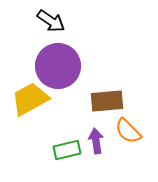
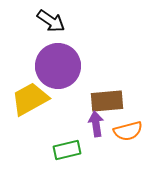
orange semicircle: rotated 60 degrees counterclockwise
purple arrow: moved 17 px up
